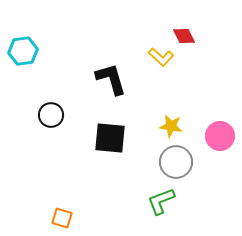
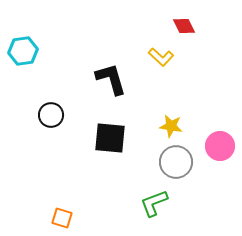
red diamond: moved 10 px up
pink circle: moved 10 px down
green L-shape: moved 7 px left, 2 px down
